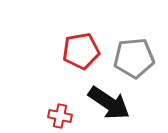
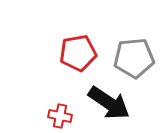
red pentagon: moved 3 px left, 2 px down
